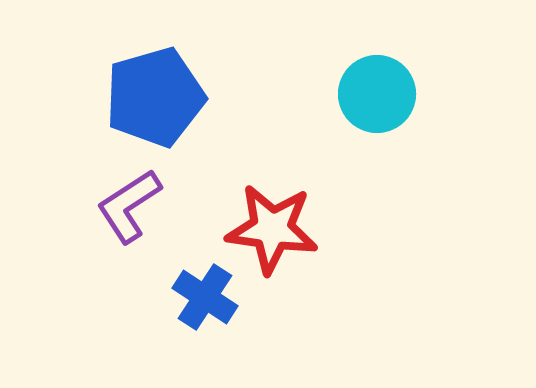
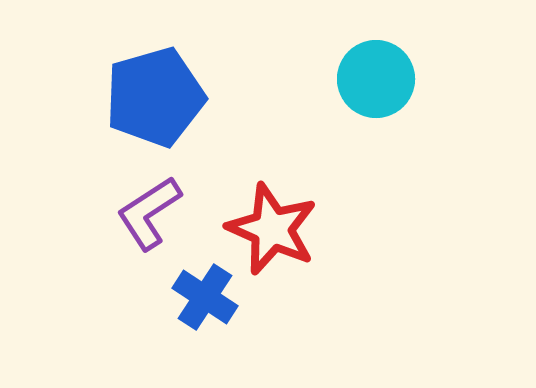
cyan circle: moved 1 px left, 15 px up
purple L-shape: moved 20 px right, 7 px down
red star: rotated 16 degrees clockwise
